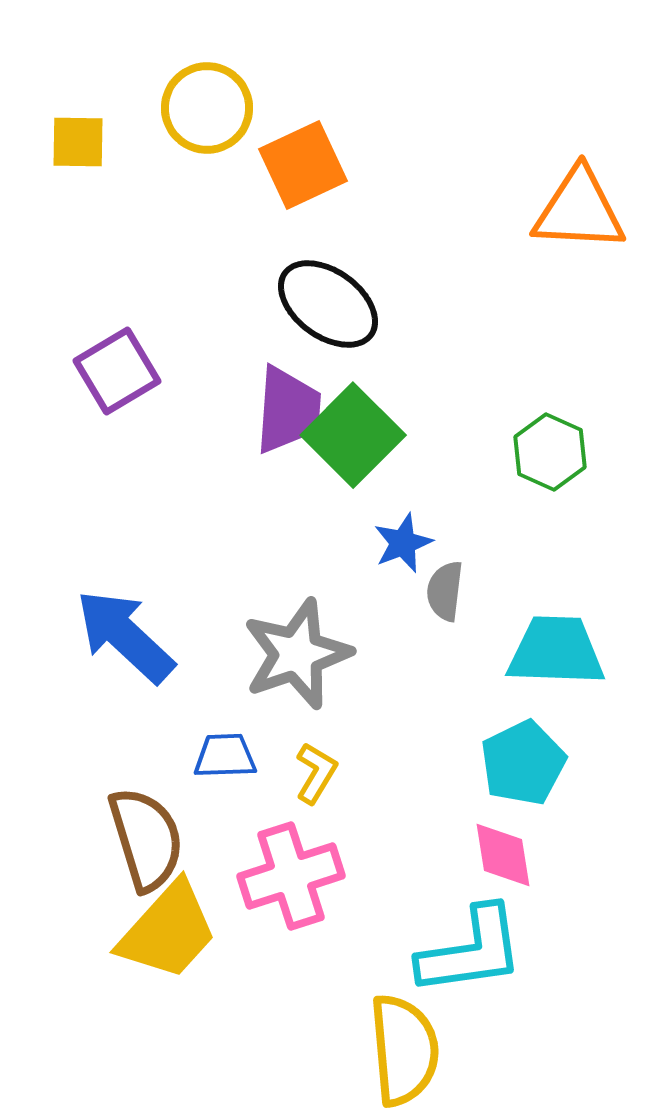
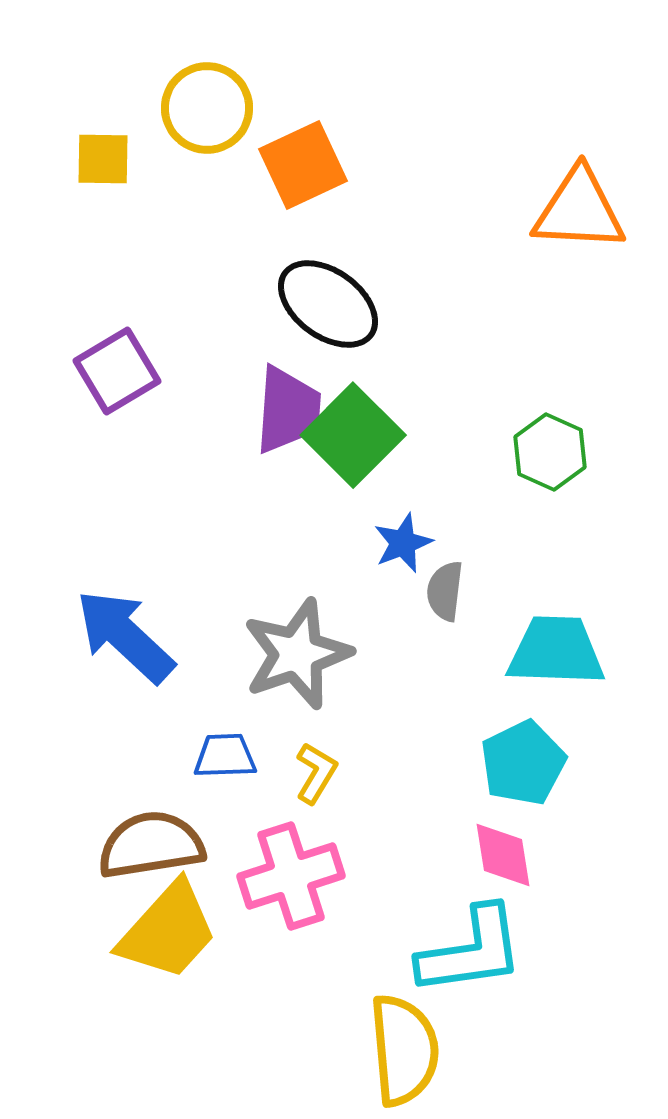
yellow square: moved 25 px right, 17 px down
brown semicircle: moved 5 px right, 6 px down; rotated 82 degrees counterclockwise
